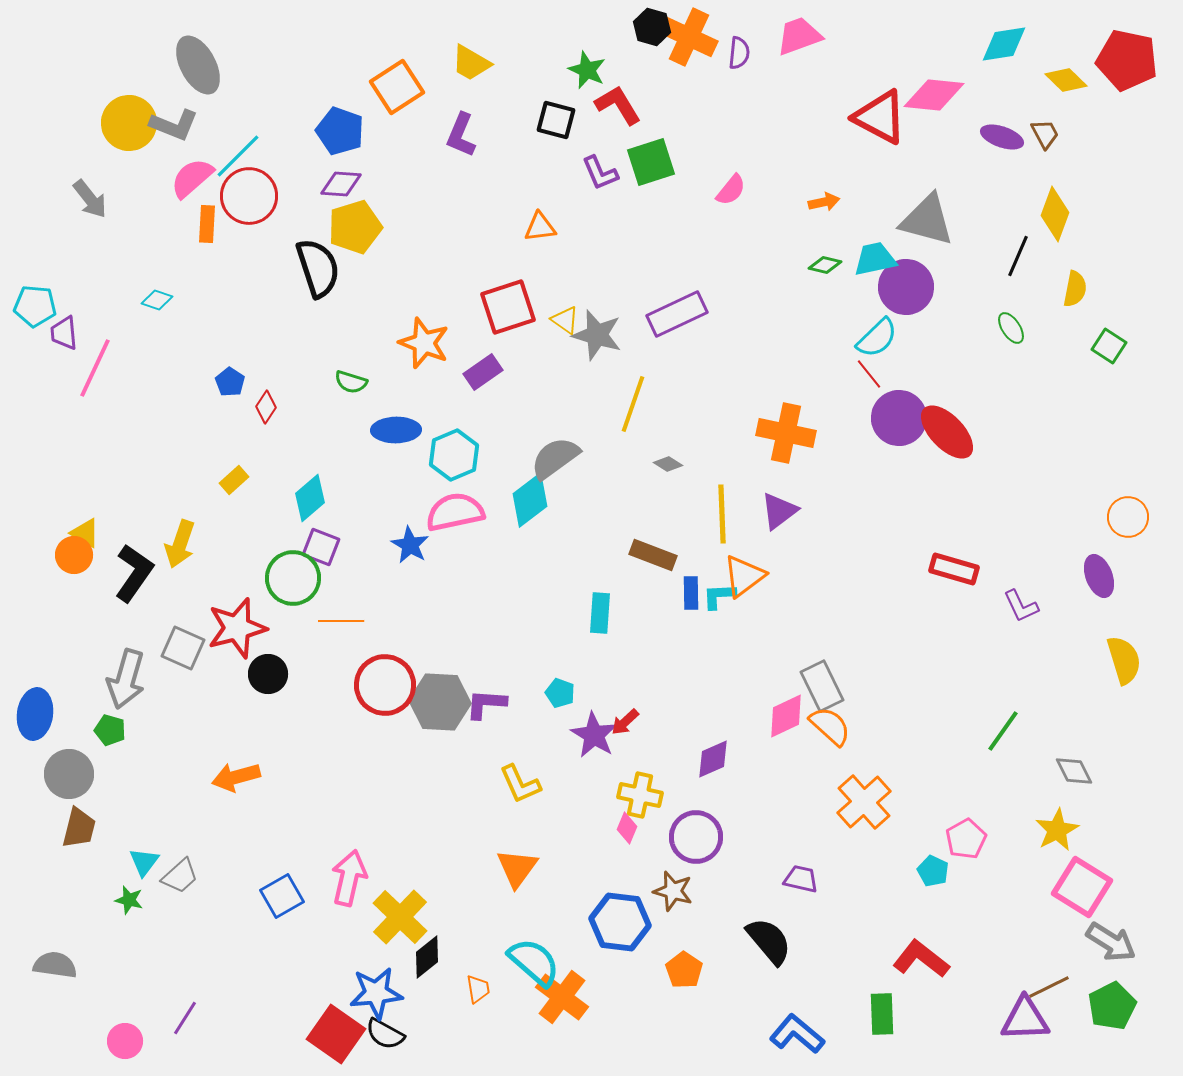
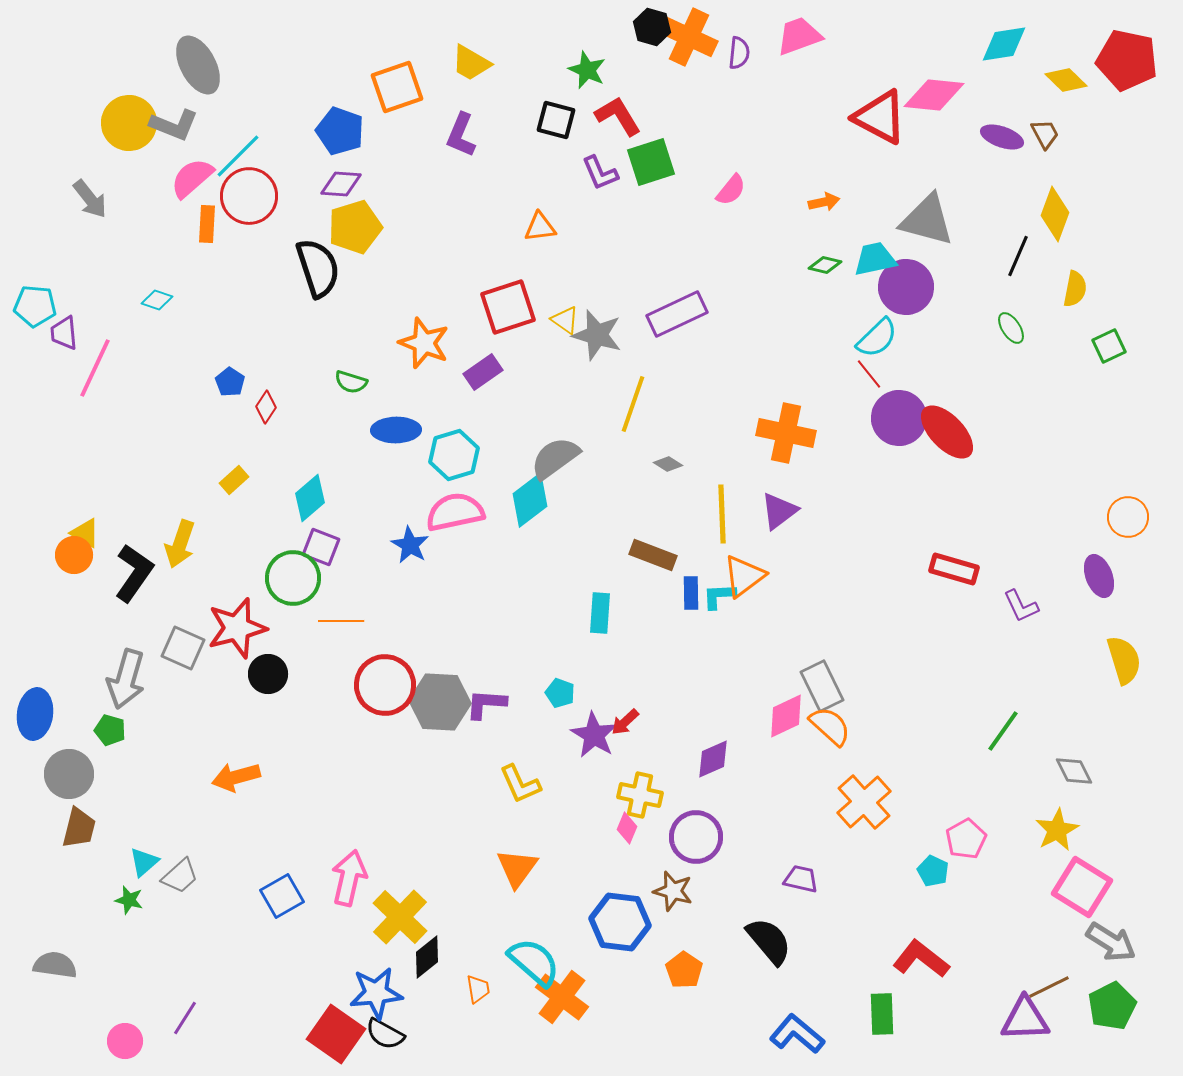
orange square at (397, 87): rotated 14 degrees clockwise
red L-shape at (618, 105): moved 11 px down
green square at (1109, 346): rotated 32 degrees clockwise
cyan hexagon at (454, 455): rotated 6 degrees clockwise
cyan triangle at (144, 862): rotated 12 degrees clockwise
